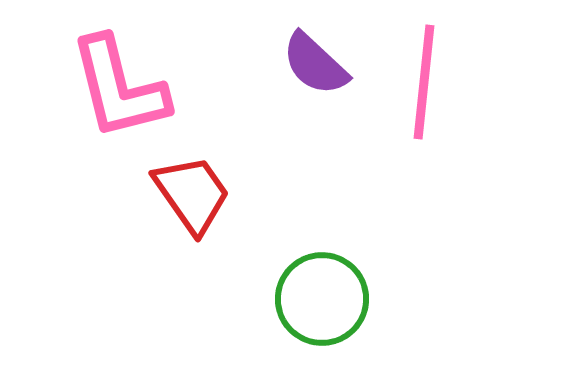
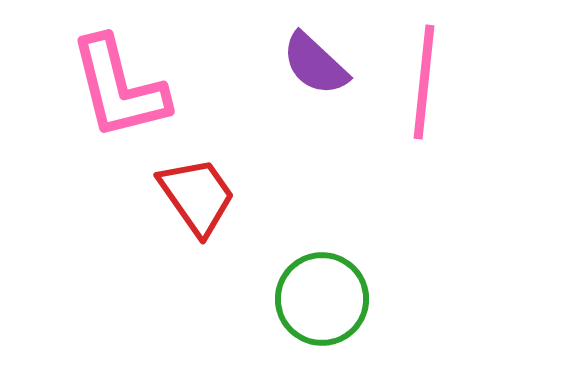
red trapezoid: moved 5 px right, 2 px down
